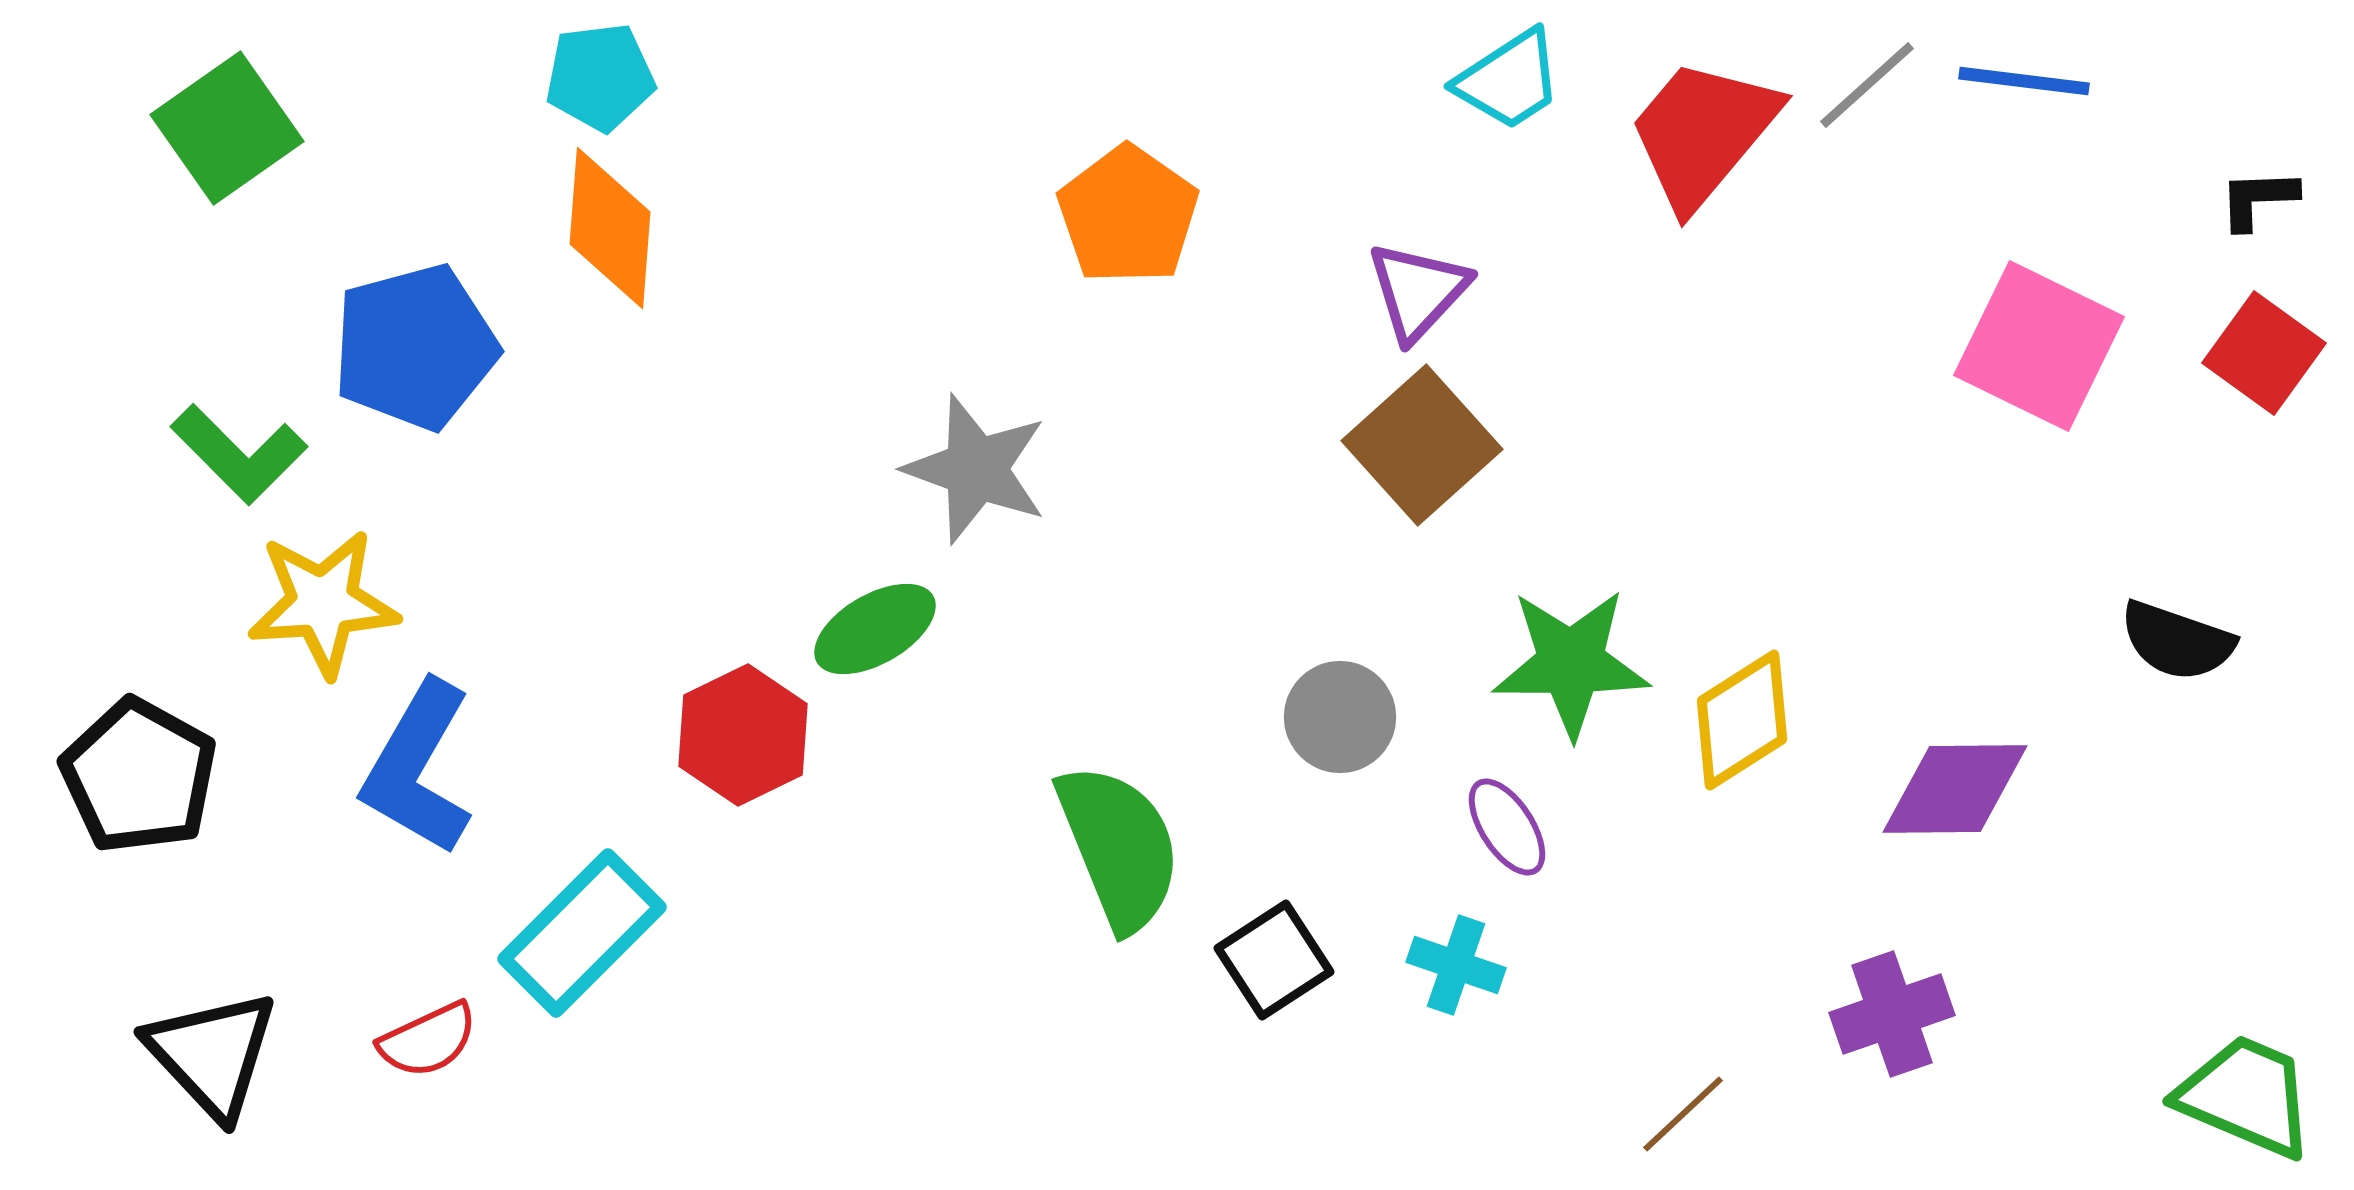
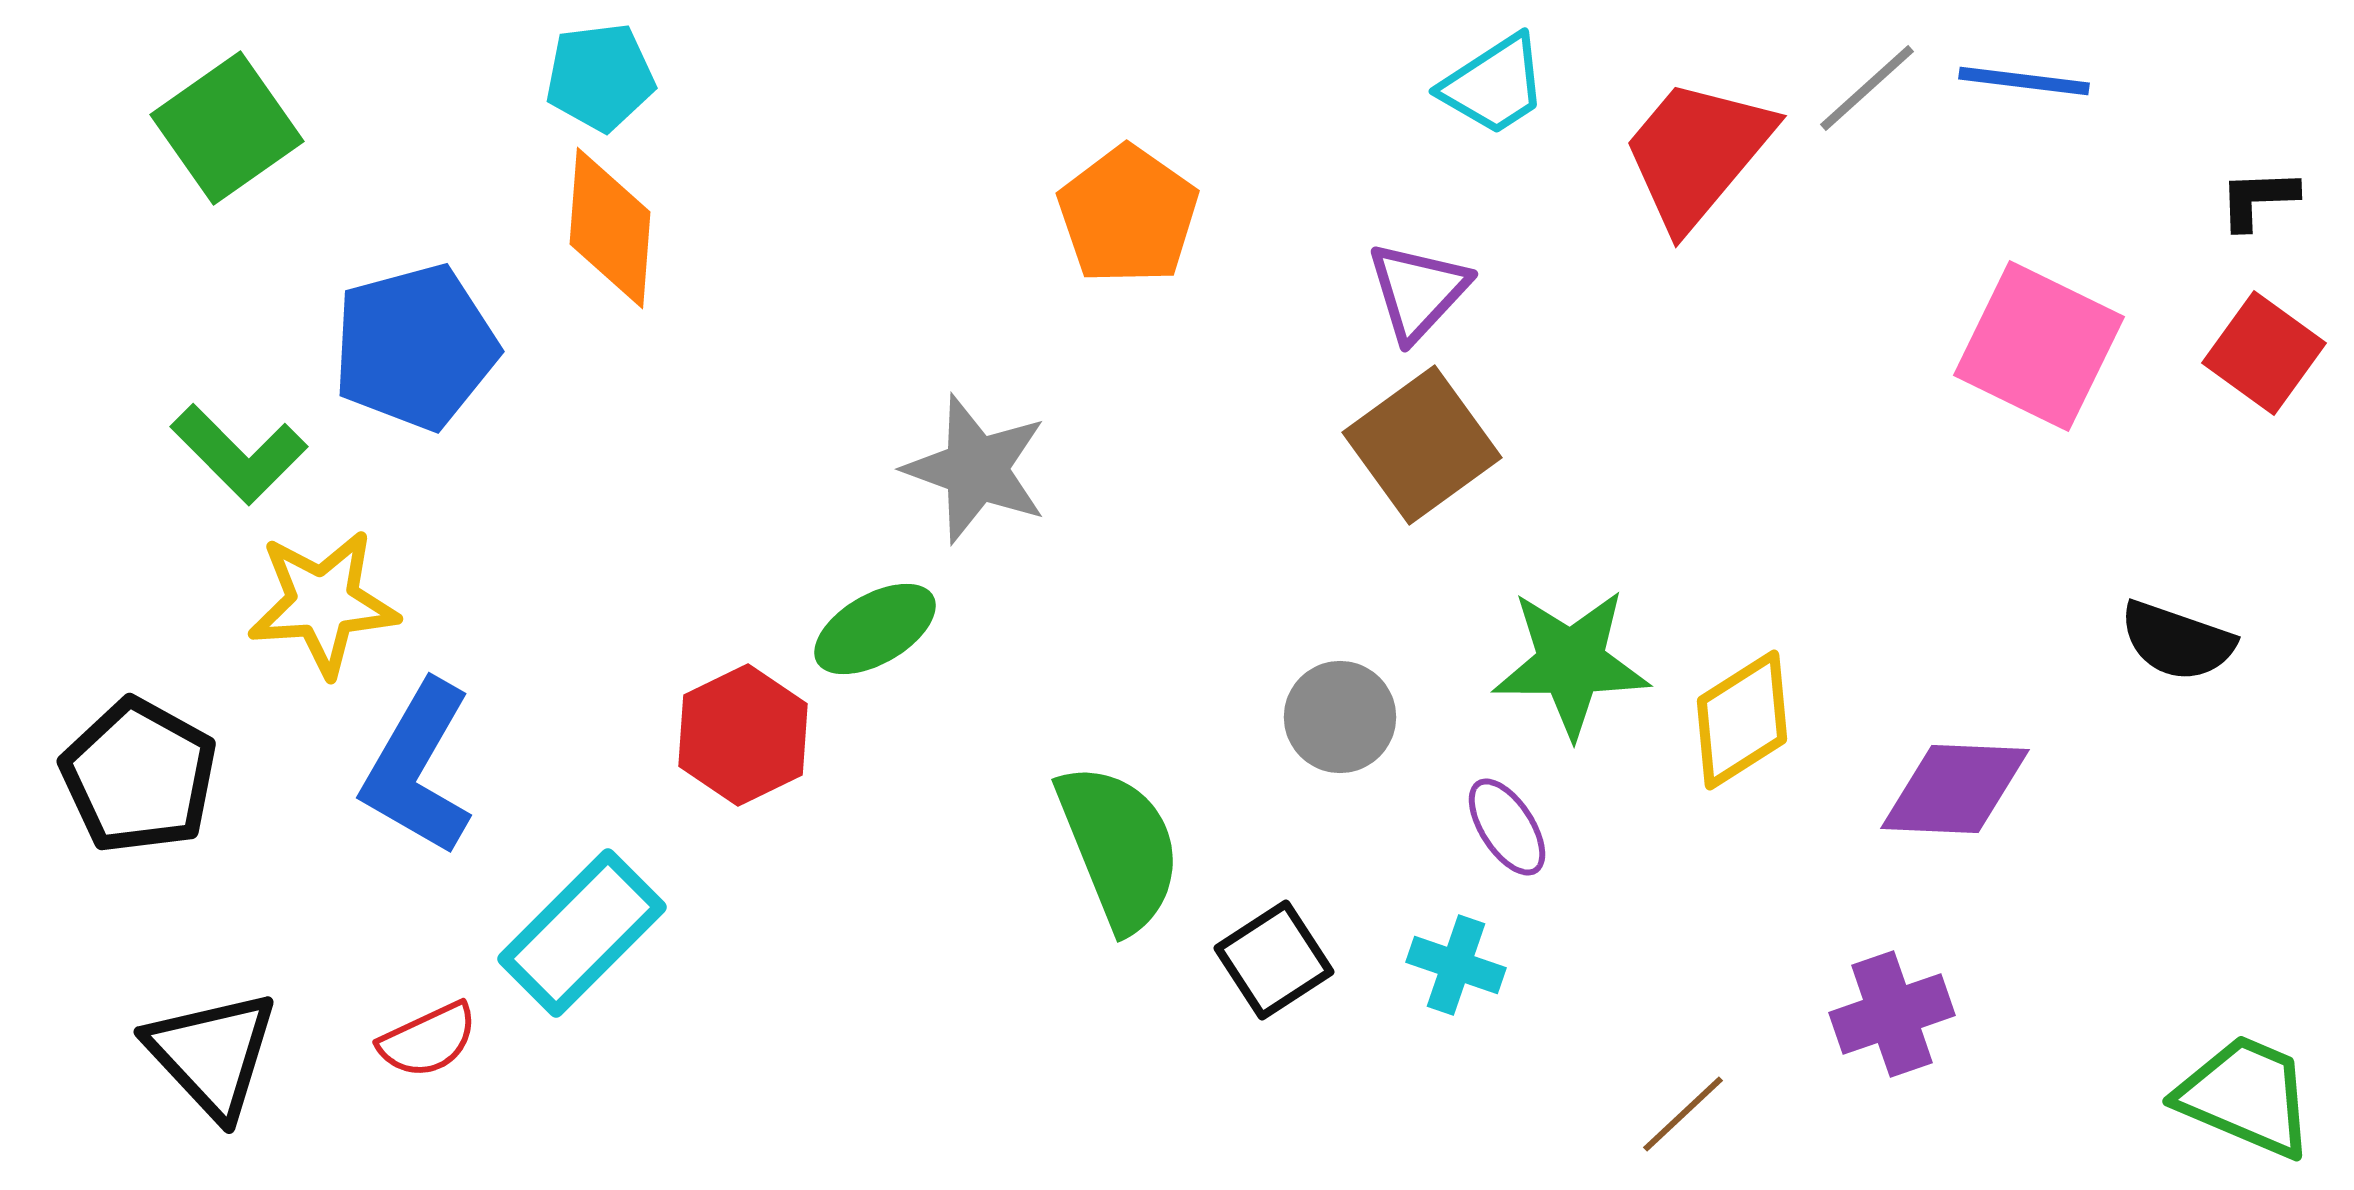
cyan trapezoid: moved 15 px left, 5 px down
gray line: moved 3 px down
red trapezoid: moved 6 px left, 20 px down
brown square: rotated 6 degrees clockwise
purple diamond: rotated 3 degrees clockwise
